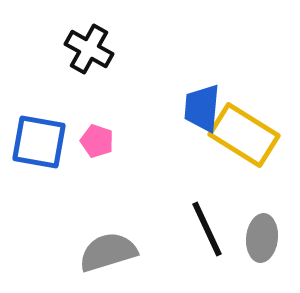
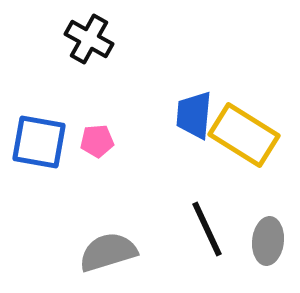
black cross: moved 10 px up
blue trapezoid: moved 8 px left, 7 px down
pink pentagon: rotated 24 degrees counterclockwise
gray ellipse: moved 6 px right, 3 px down
